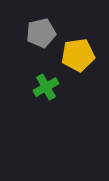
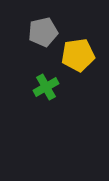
gray pentagon: moved 2 px right, 1 px up
